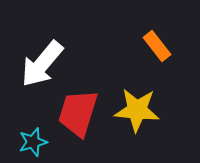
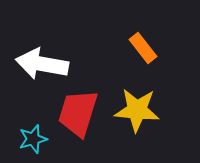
orange rectangle: moved 14 px left, 2 px down
white arrow: rotated 60 degrees clockwise
cyan star: moved 3 px up
